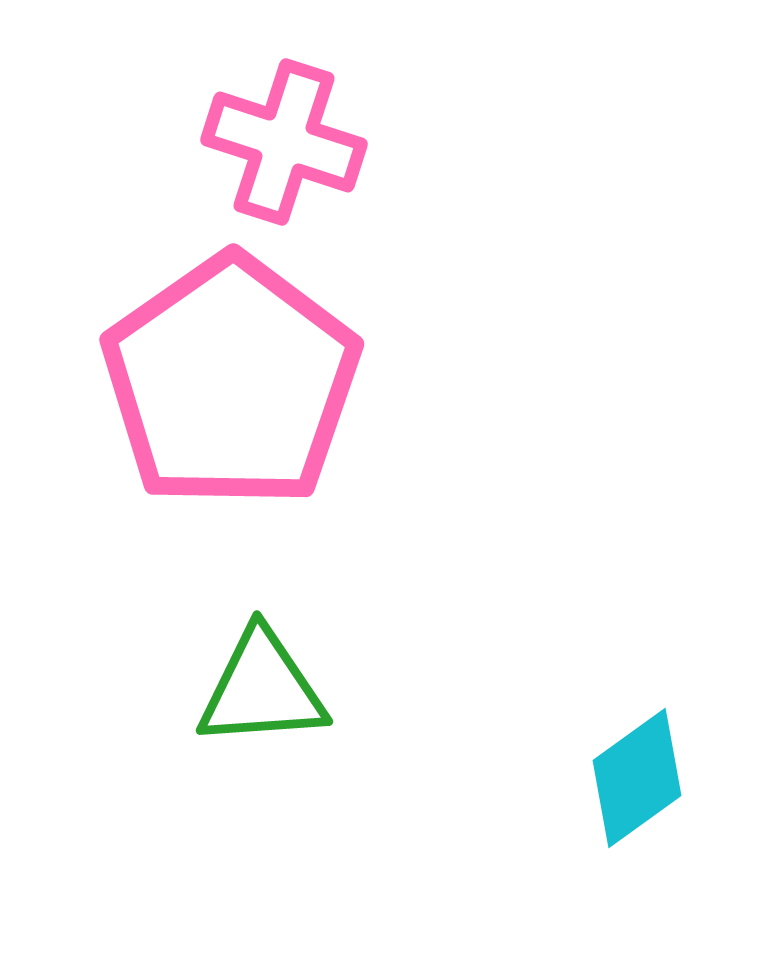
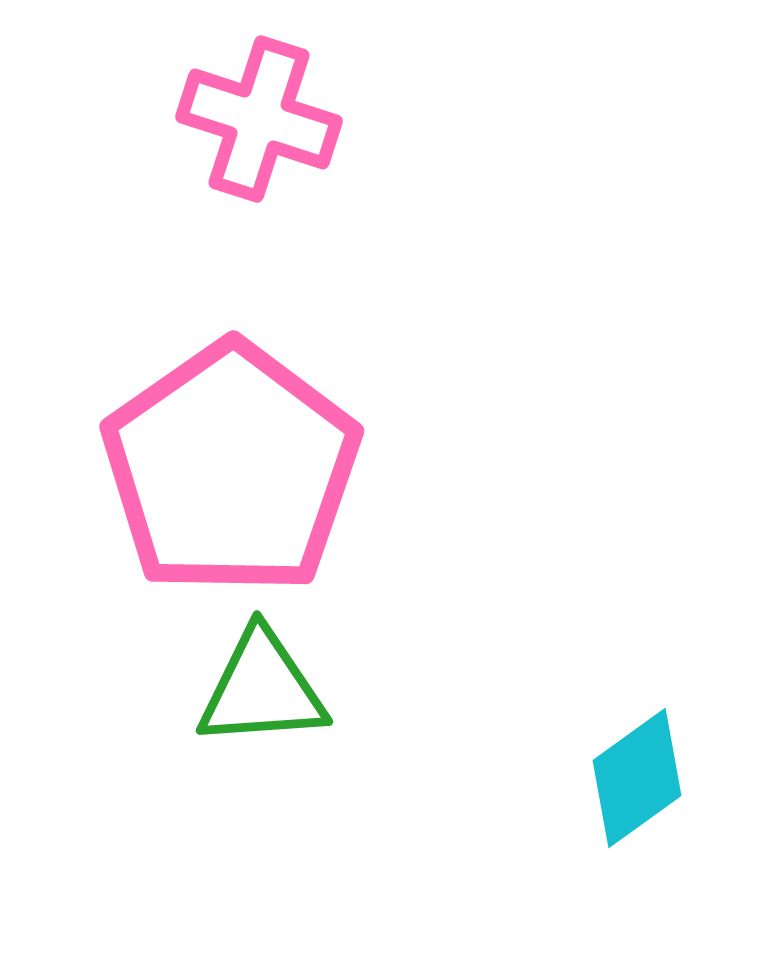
pink cross: moved 25 px left, 23 px up
pink pentagon: moved 87 px down
